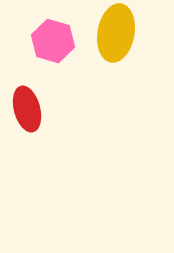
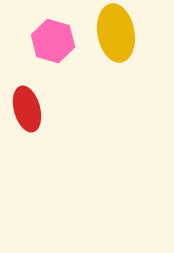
yellow ellipse: rotated 20 degrees counterclockwise
